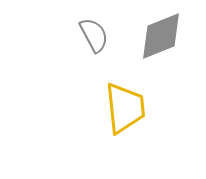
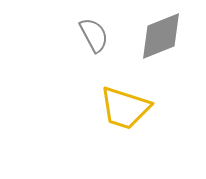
yellow trapezoid: rotated 114 degrees clockwise
